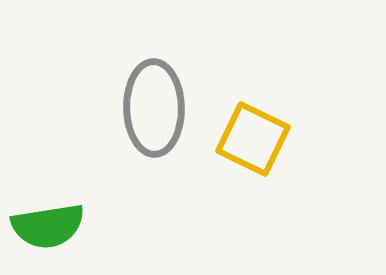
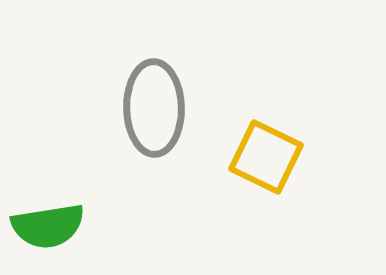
yellow square: moved 13 px right, 18 px down
